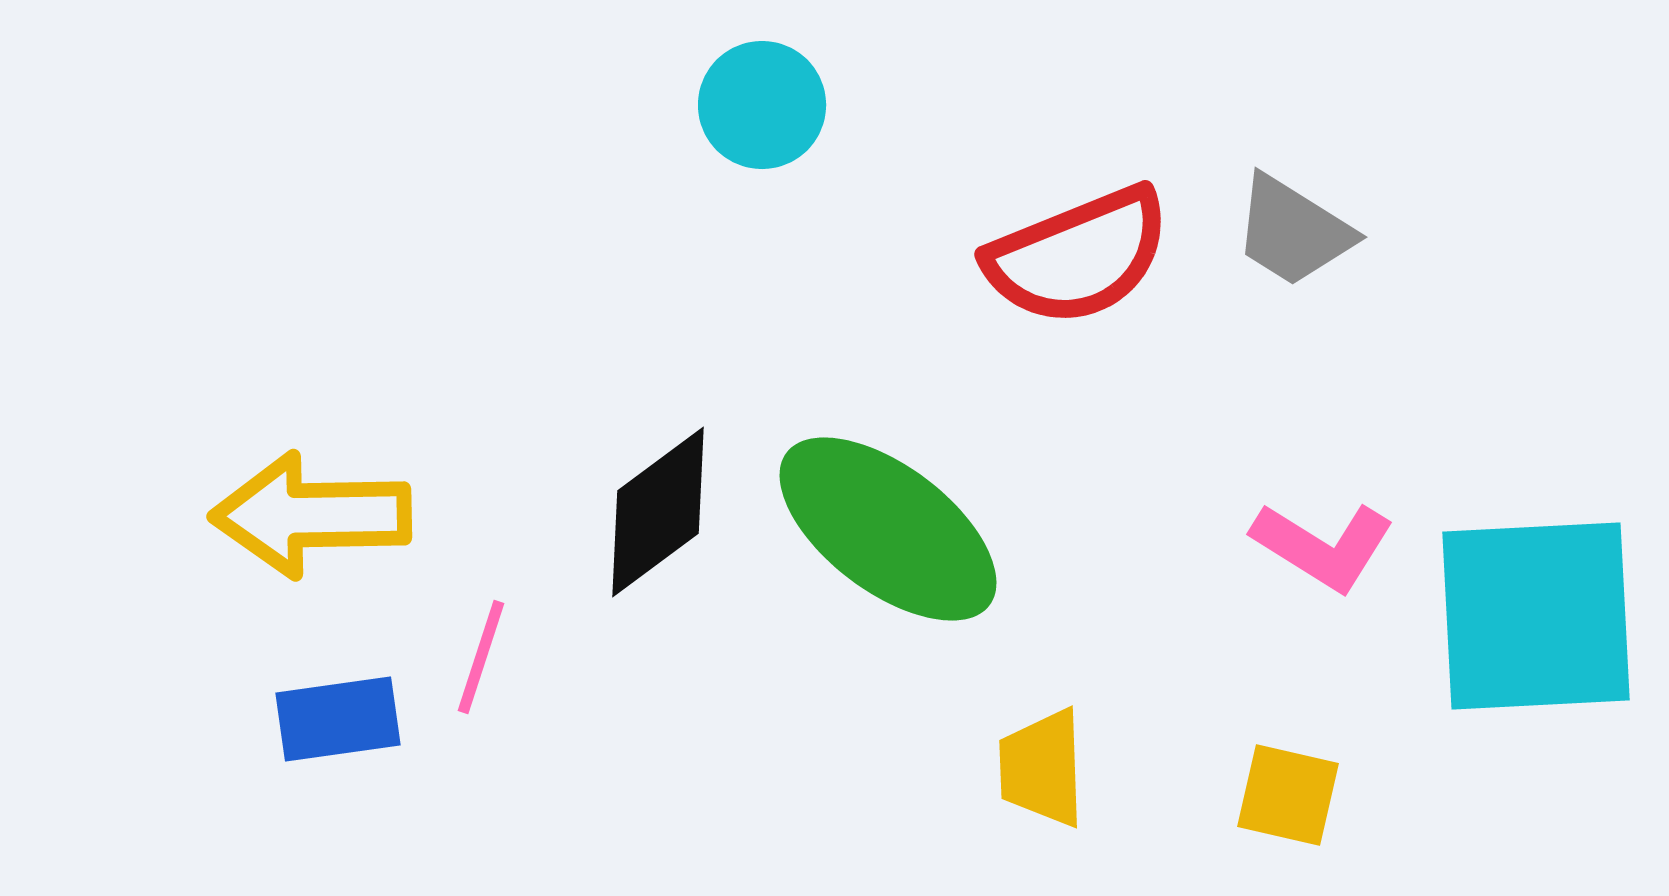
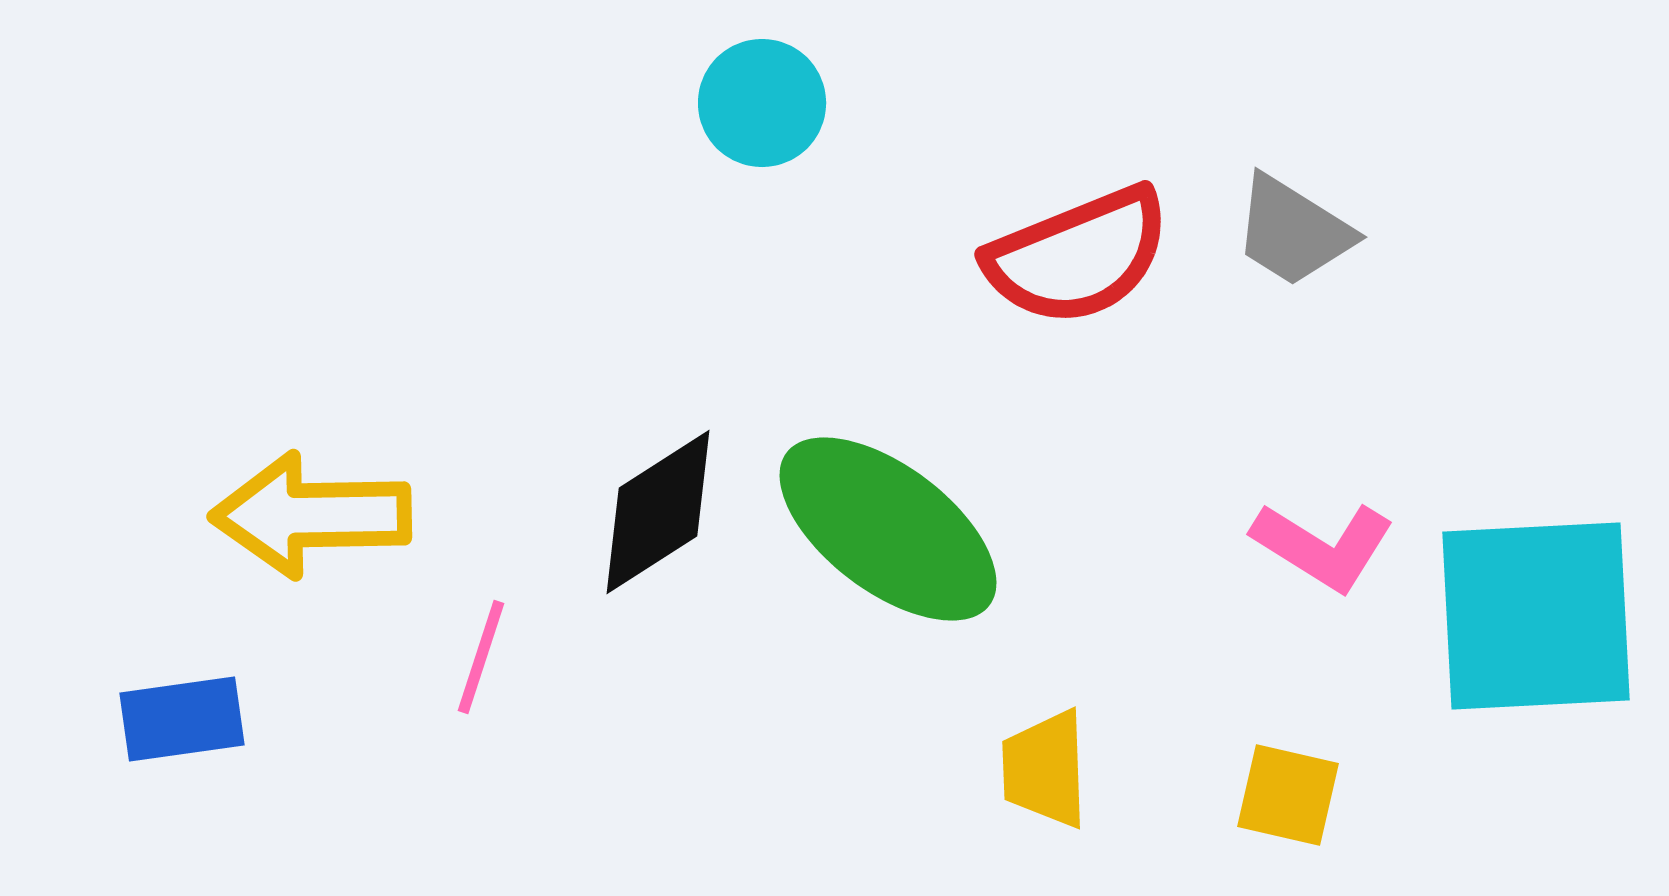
cyan circle: moved 2 px up
black diamond: rotated 4 degrees clockwise
blue rectangle: moved 156 px left
yellow trapezoid: moved 3 px right, 1 px down
